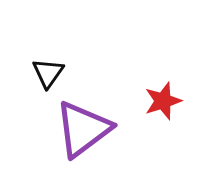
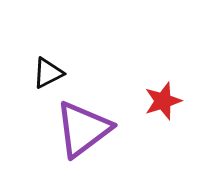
black triangle: rotated 28 degrees clockwise
